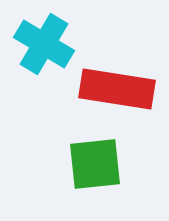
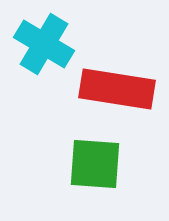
green square: rotated 10 degrees clockwise
